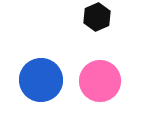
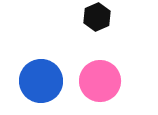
blue circle: moved 1 px down
